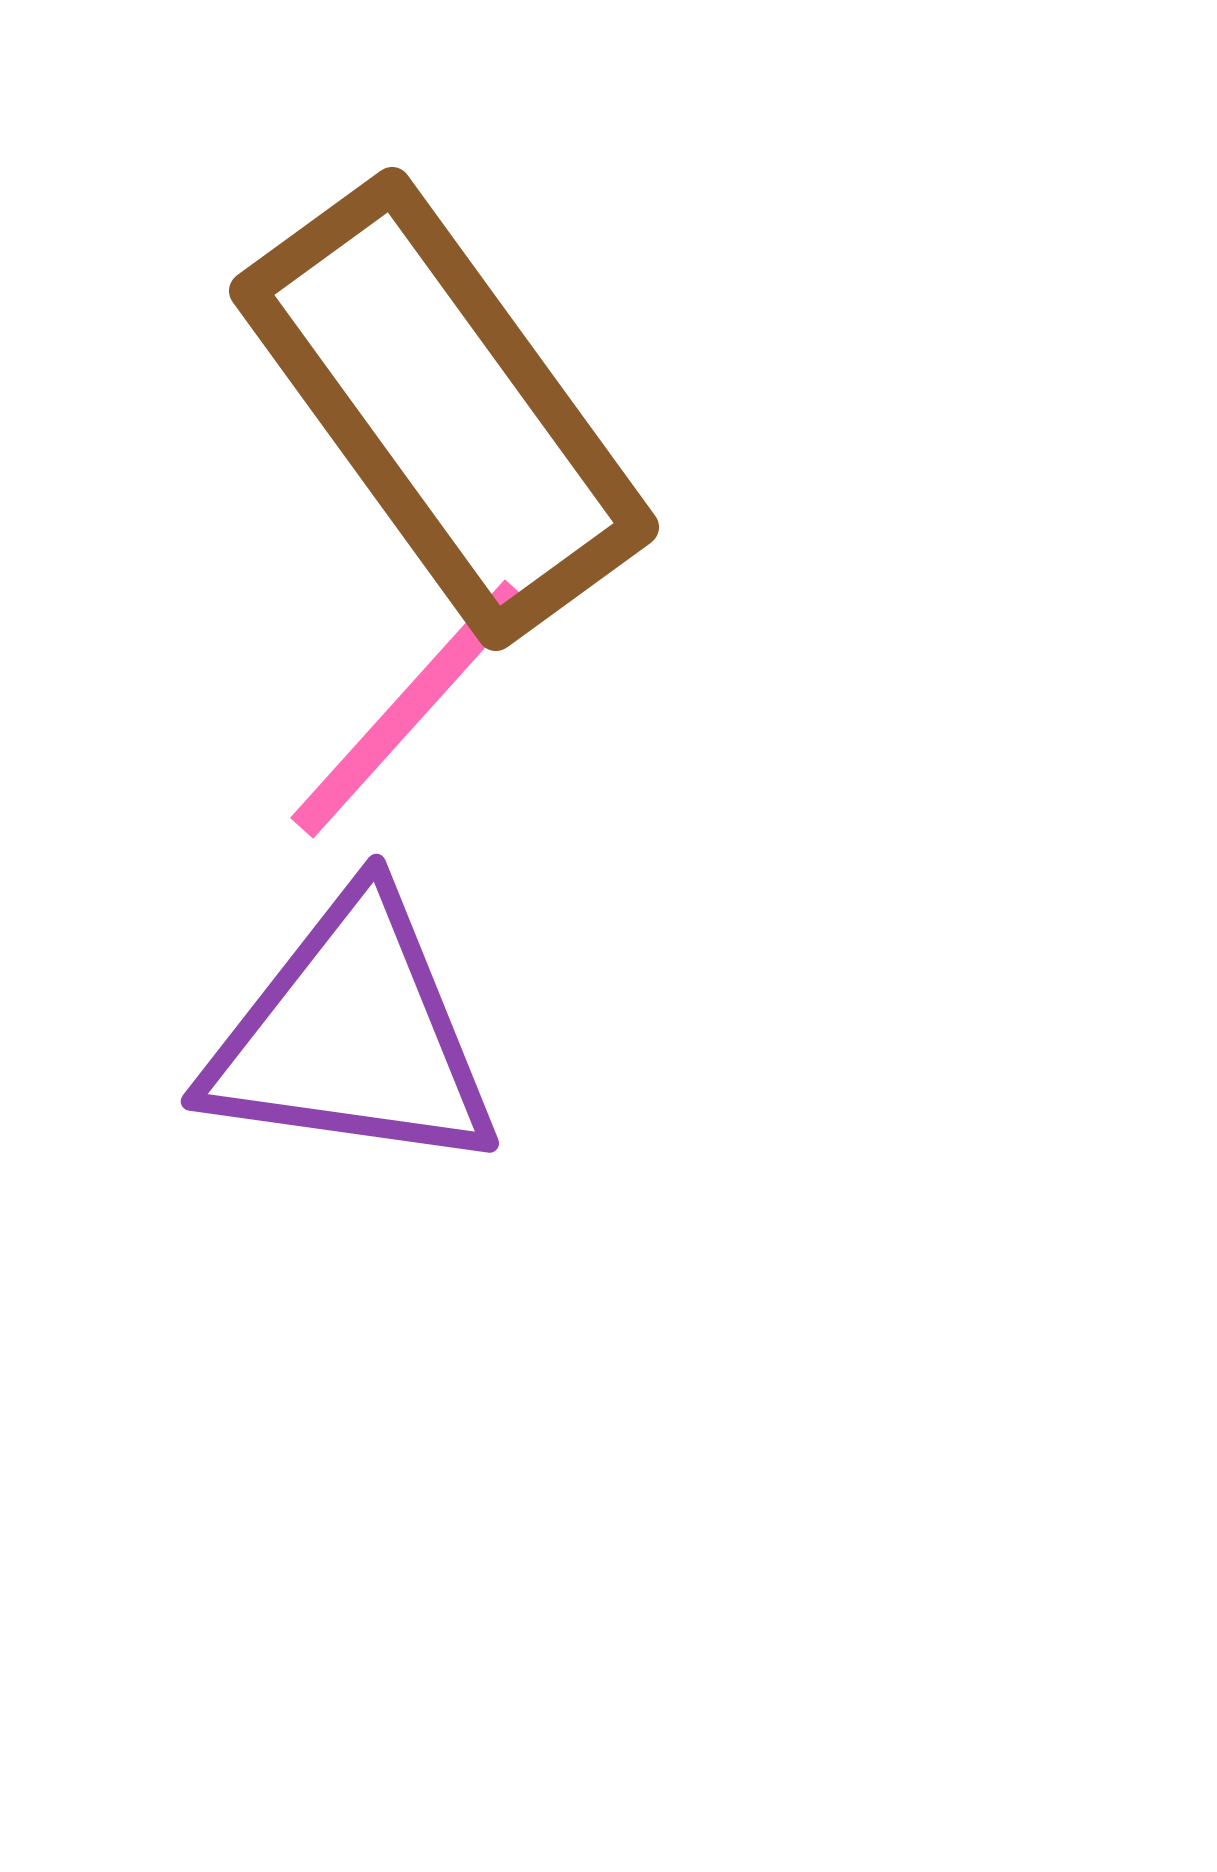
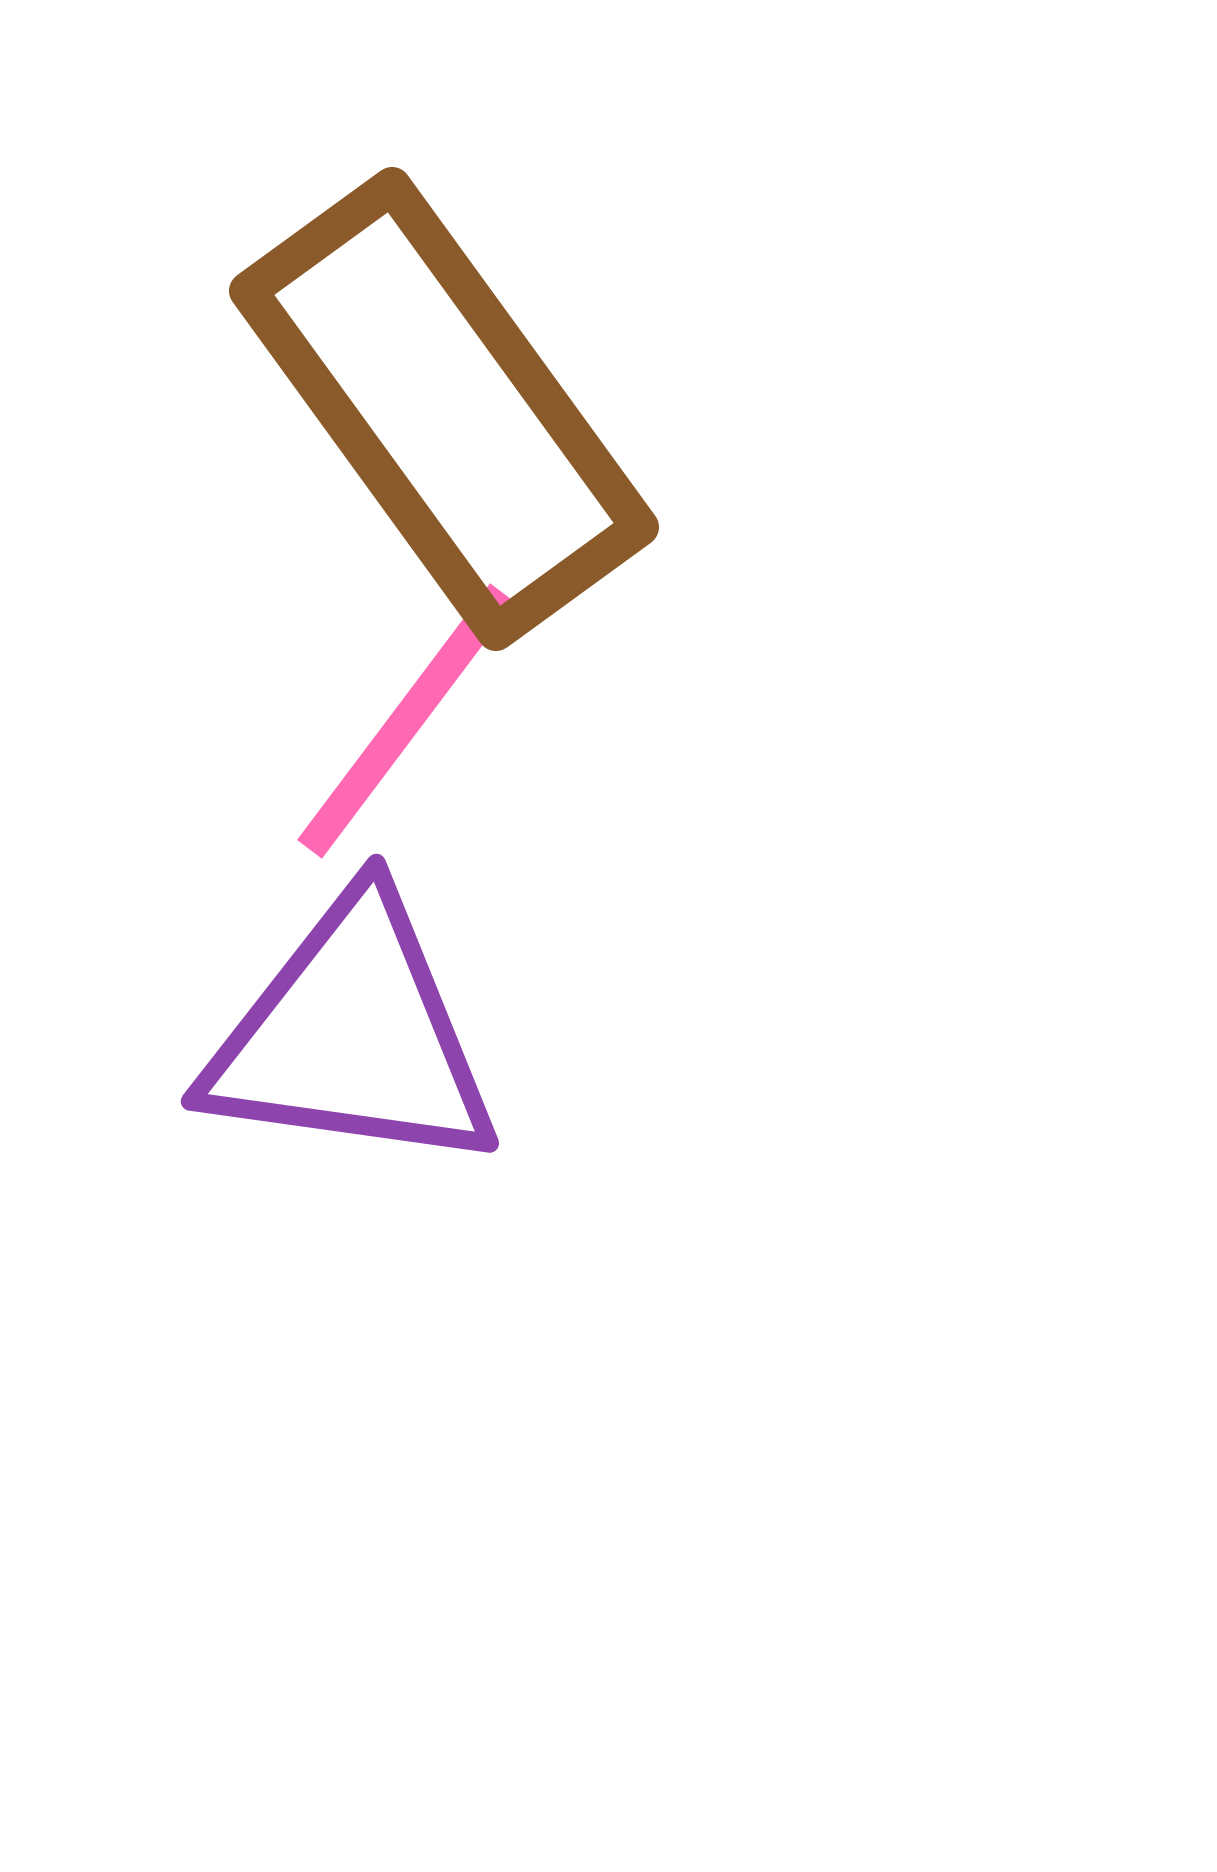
pink line: moved 3 px left, 12 px down; rotated 5 degrees counterclockwise
